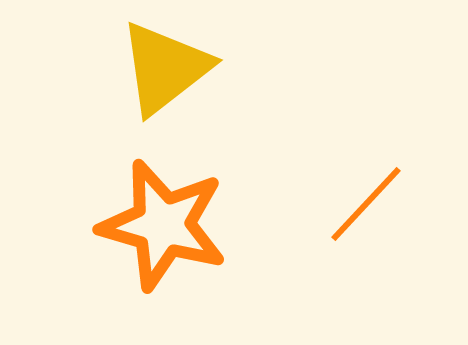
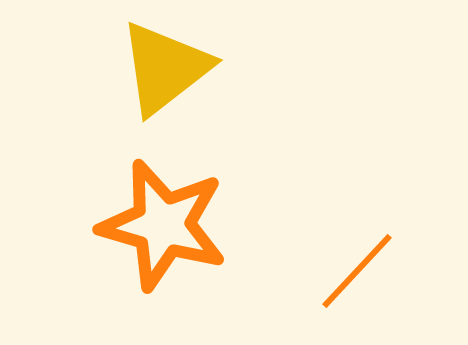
orange line: moved 9 px left, 67 px down
